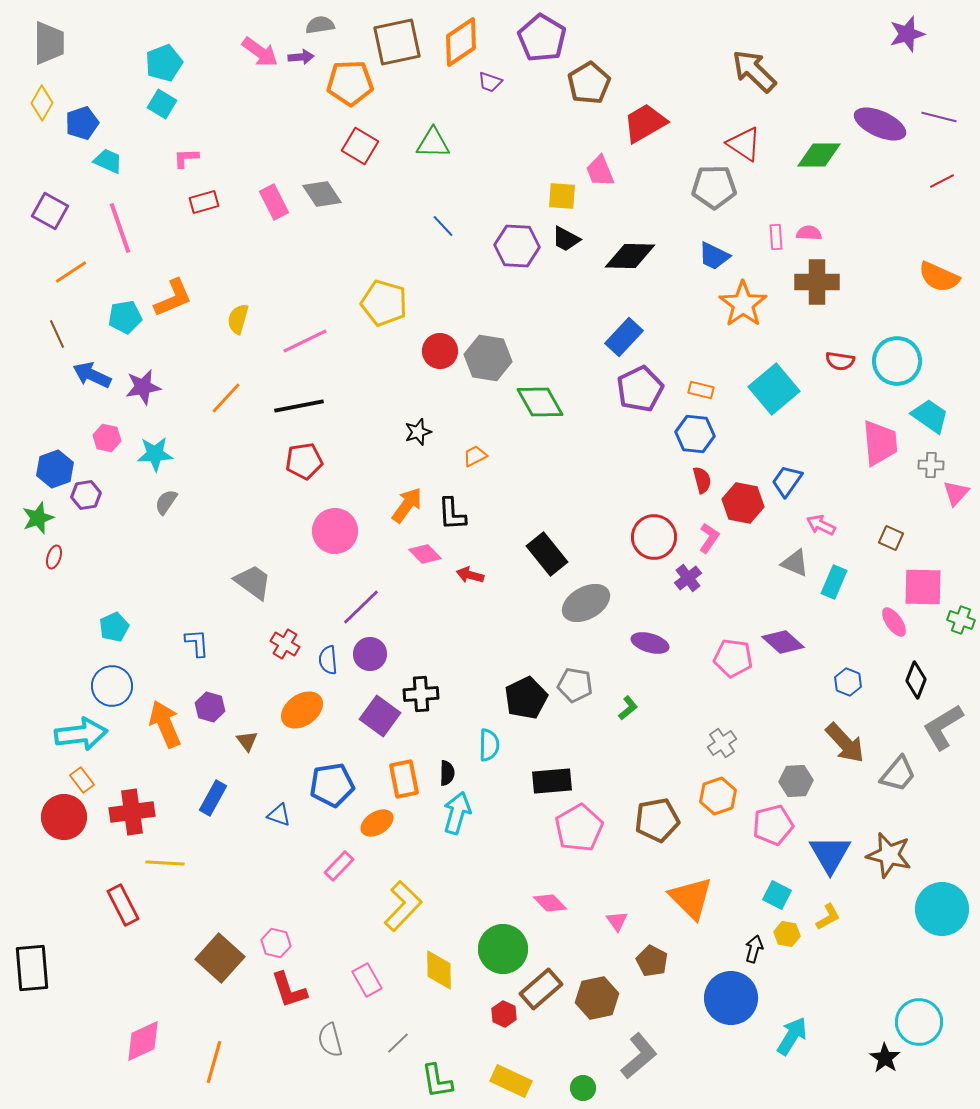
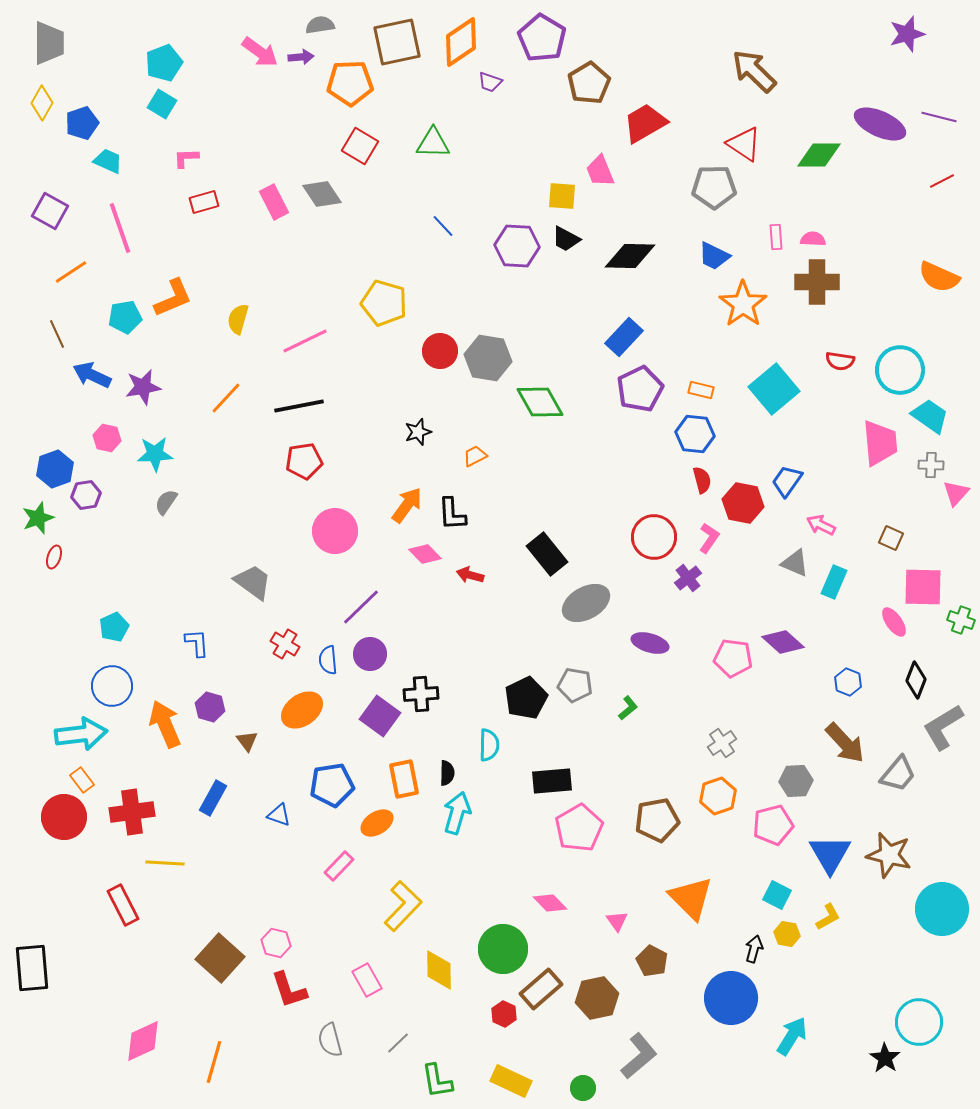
pink semicircle at (809, 233): moved 4 px right, 6 px down
cyan circle at (897, 361): moved 3 px right, 9 px down
